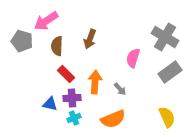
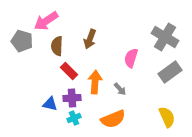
pink semicircle: moved 2 px left
red rectangle: moved 3 px right, 3 px up
